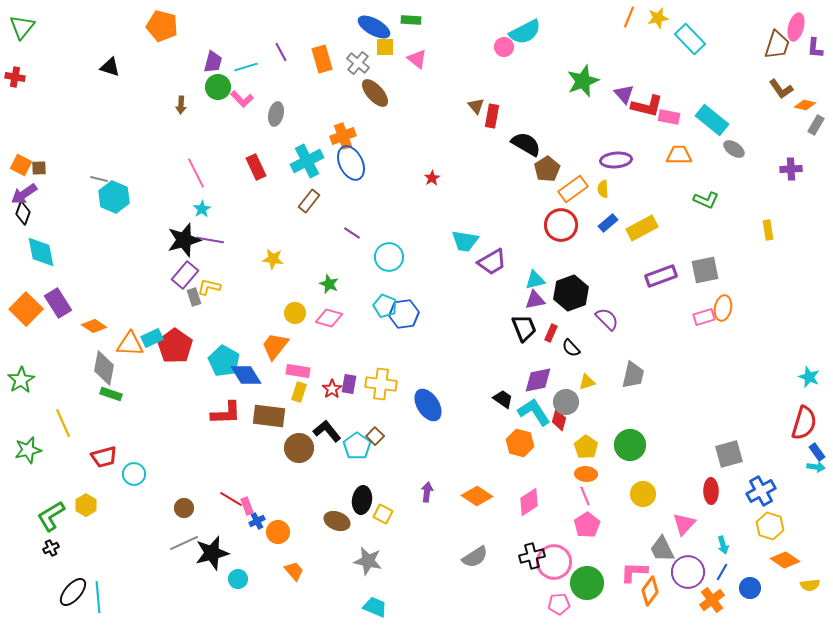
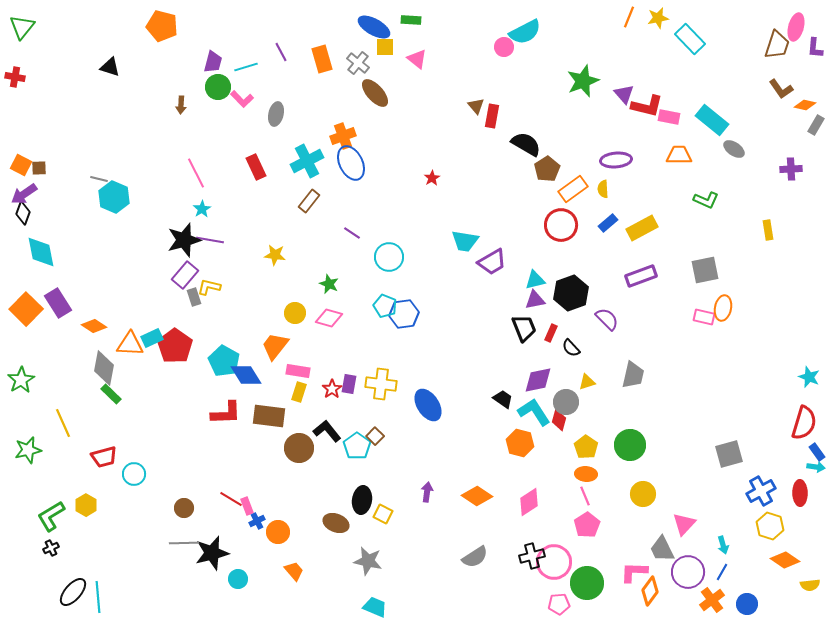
yellow star at (273, 259): moved 2 px right, 4 px up
purple rectangle at (661, 276): moved 20 px left
pink rectangle at (704, 317): rotated 30 degrees clockwise
green rectangle at (111, 394): rotated 25 degrees clockwise
red ellipse at (711, 491): moved 89 px right, 2 px down
brown ellipse at (337, 521): moved 1 px left, 2 px down
gray line at (184, 543): rotated 24 degrees clockwise
blue circle at (750, 588): moved 3 px left, 16 px down
